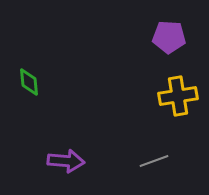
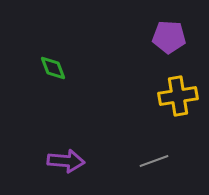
green diamond: moved 24 px right, 14 px up; rotated 16 degrees counterclockwise
